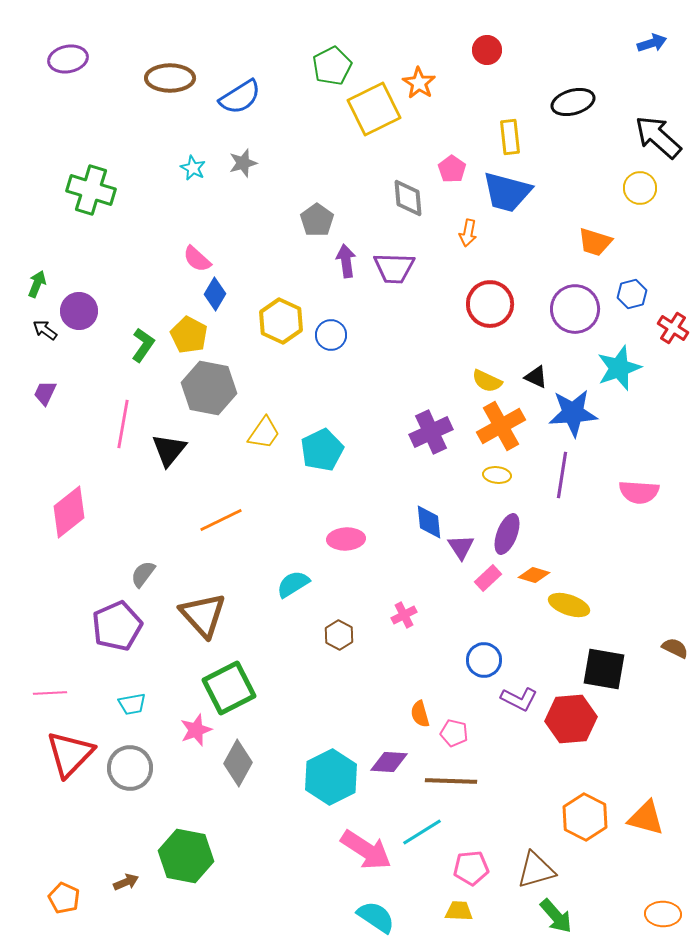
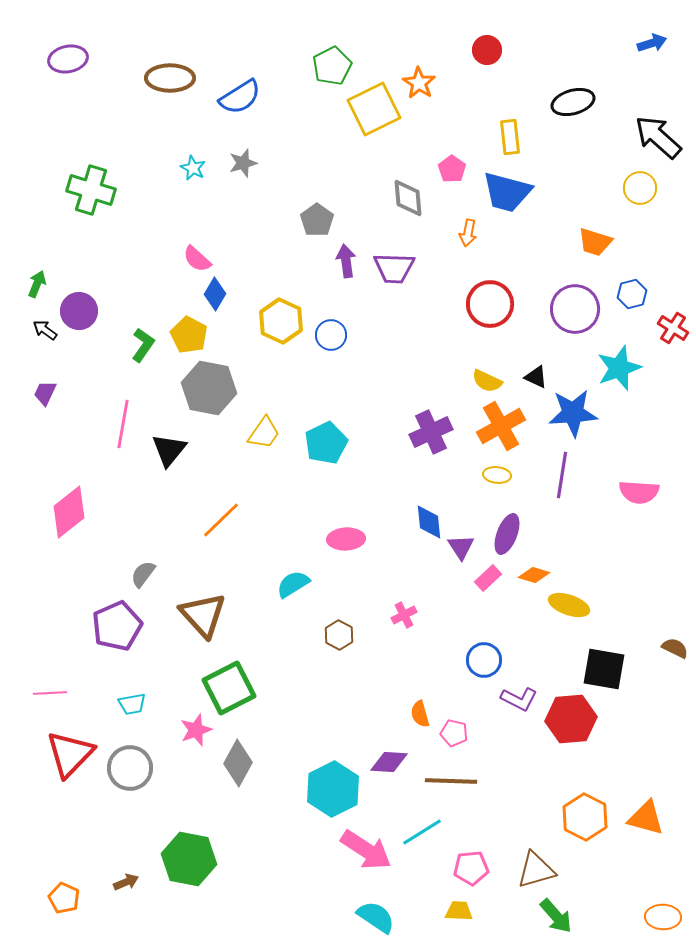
cyan pentagon at (322, 450): moved 4 px right, 7 px up
orange line at (221, 520): rotated 18 degrees counterclockwise
cyan hexagon at (331, 777): moved 2 px right, 12 px down
green hexagon at (186, 856): moved 3 px right, 3 px down
orange ellipse at (663, 914): moved 3 px down
